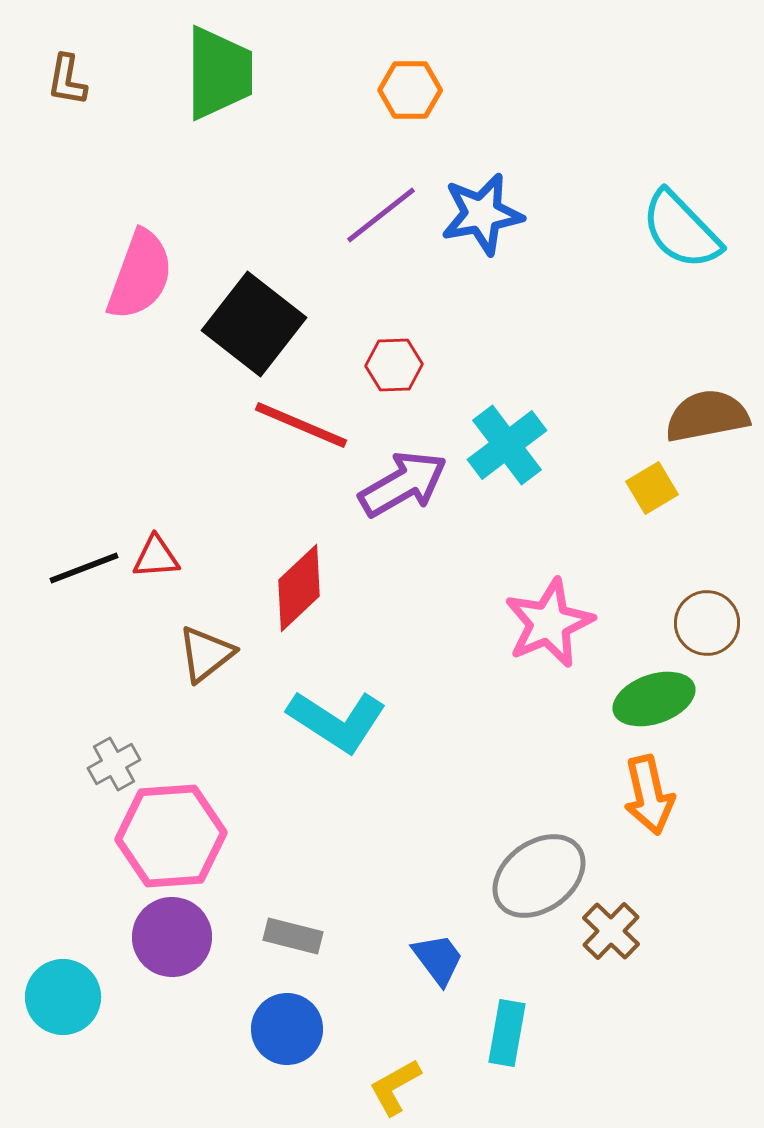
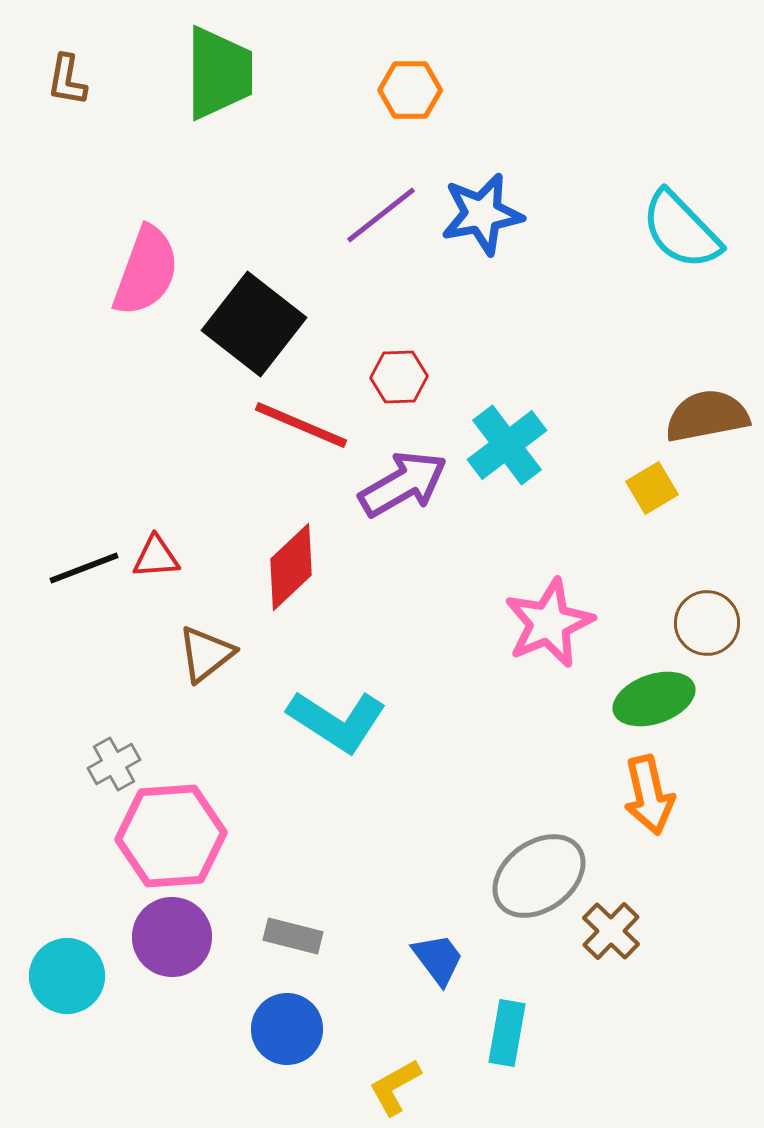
pink semicircle: moved 6 px right, 4 px up
red hexagon: moved 5 px right, 12 px down
red diamond: moved 8 px left, 21 px up
cyan circle: moved 4 px right, 21 px up
